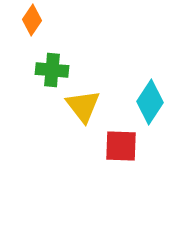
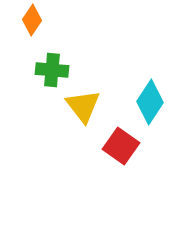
red square: rotated 33 degrees clockwise
